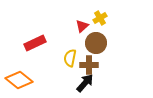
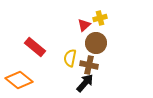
yellow cross: rotated 16 degrees clockwise
red triangle: moved 2 px right, 1 px up
red rectangle: moved 4 px down; rotated 65 degrees clockwise
brown cross: rotated 12 degrees clockwise
